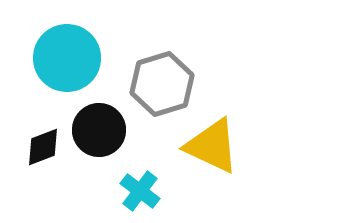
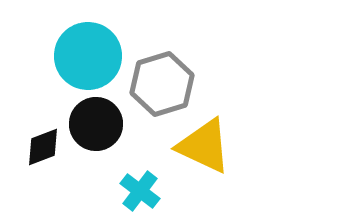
cyan circle: moved 21 px right, 2 px up
black circle: moved 3 px left, 6 px up
yellow triangle: moved 8 px left
